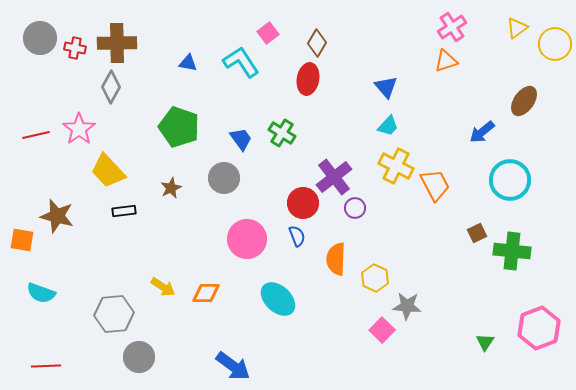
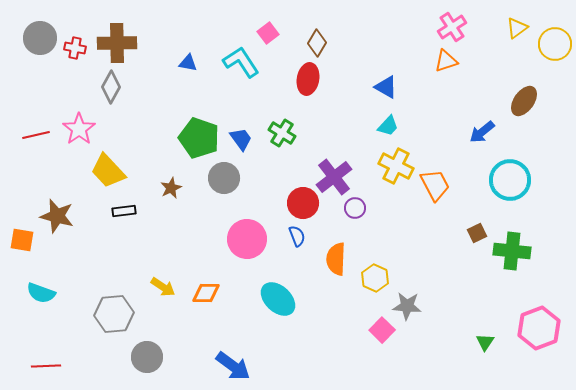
blue triangle at (386, 87): rotated 20 degrees counterclockwise
green pentagon at (179, 127): moved 20 px right, 11 px down
gray circle at (139, 357): moved 8 px right
